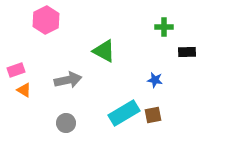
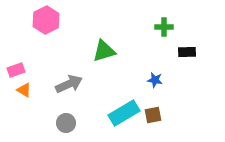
green triangle: rotated 45 degrees counterclockwise
gray arrow: moved 1 px right, 4 px down; rotated 12 degrees counterclockwise
